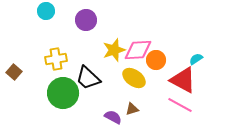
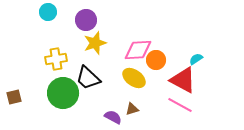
cyan circle: moved 2 px right, 1 px down
yellow star: moved 19 px left, 7 px up
brown square: moved 25 px down; rotated 35 degrees clockwise
